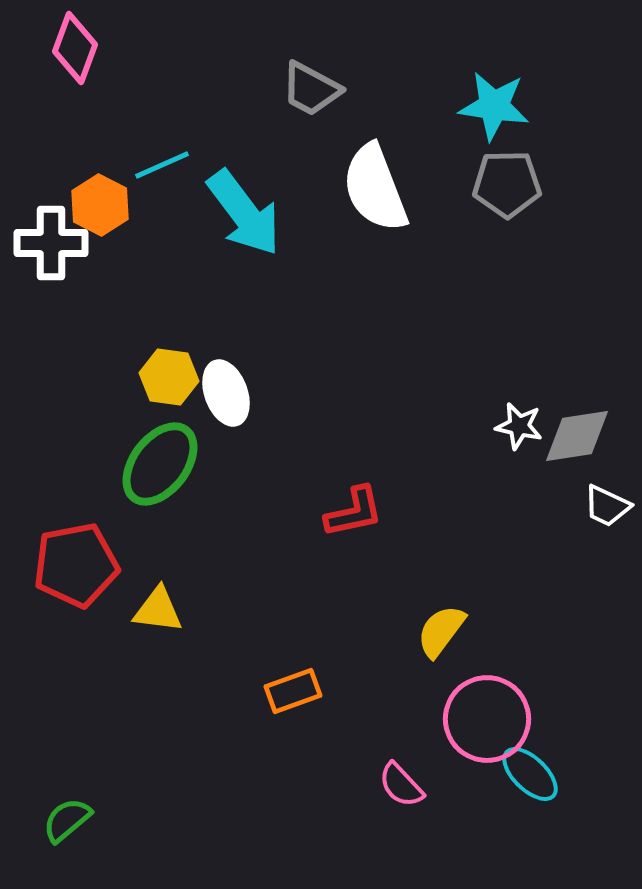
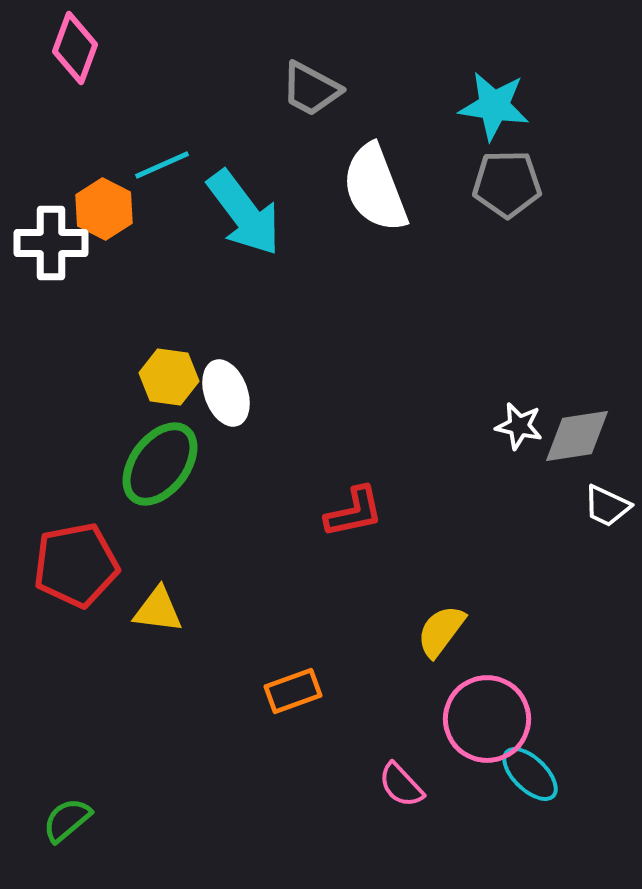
orange hexagon: moved 4 px right, 4 px down
